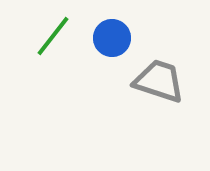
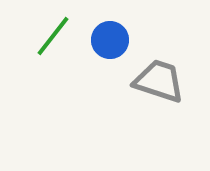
blue circle: moved 2 px left, 2 px down
